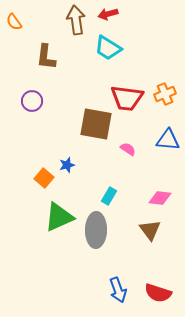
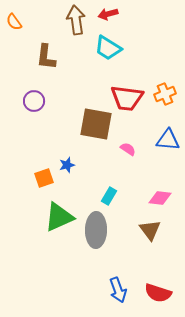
purple circle: moved 2 px right
orange square: rotated 30 degrees clockwise
